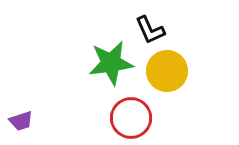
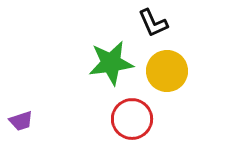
black L-shape: moved 3 px right, 7 px up
red circle: moved 1 px right, 1 px down
